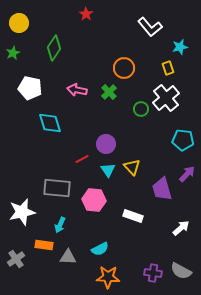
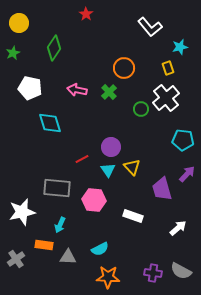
purple circle: moved 5 px right, 3 px down
white arrow: moved 3 px left
